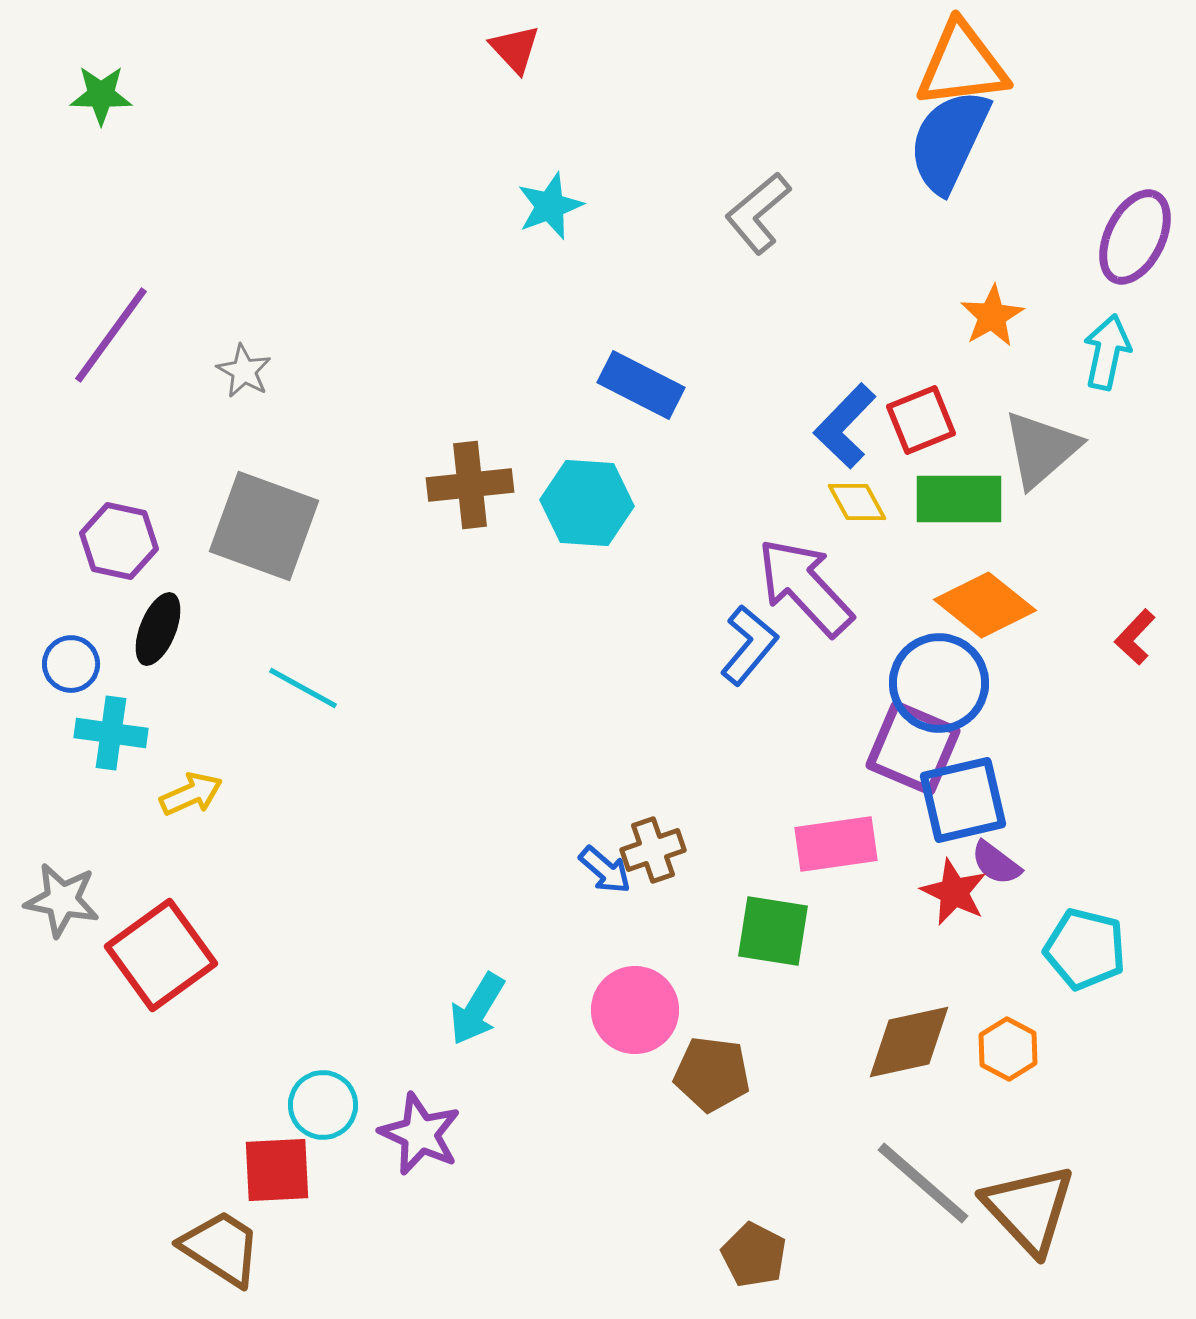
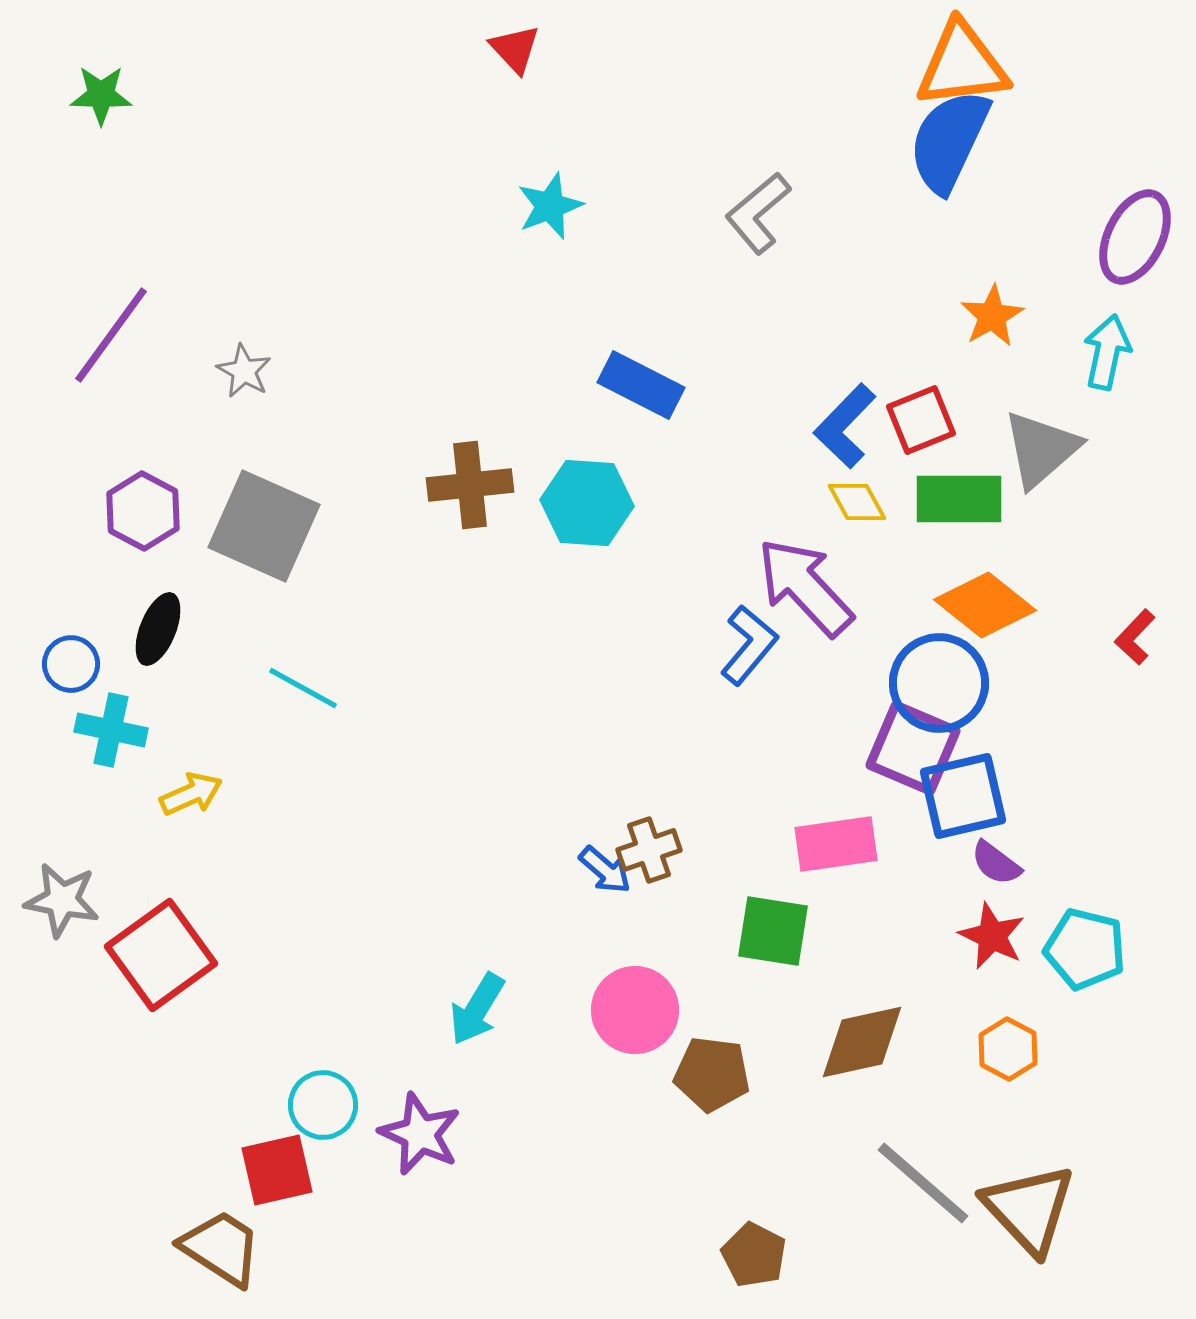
gray square at (264, 526): rotated 4 degrees clockwise
purple hexagon at (119, 541): moved 24 px right, 30 px up; rotated 16 degrees clockwise
cyan cross at (111, 733): moved 3 px up; rotated 4 degrees clockwise
blue square at (963, 800): moved 4 px up
brown cross at (653, 850): moved 4 px left
red star at (954, 892): moved 38 px right, 44 px down
brown diamond at (909, 1042): moved 47 px left
red square at (277, 1170): rotated 10 degrees counterclockwise
